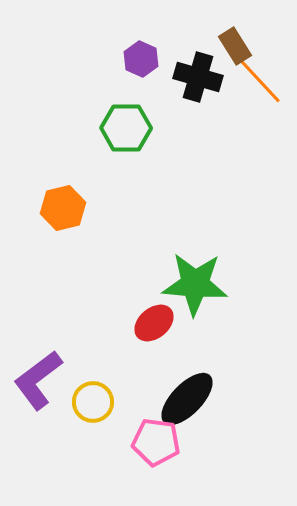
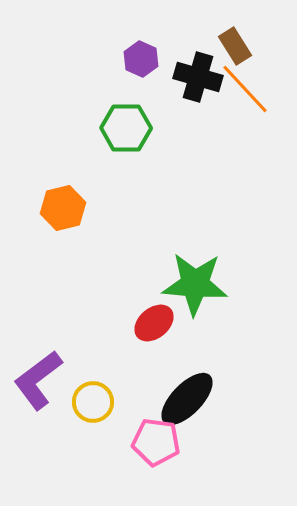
orange line: moved 13 px left, 10 px down
